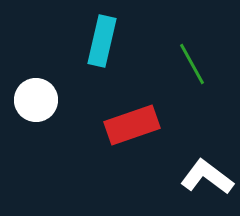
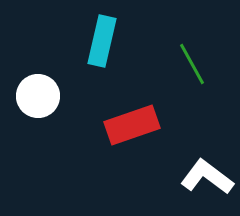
white circle: moved 2 px right, 4 px up
